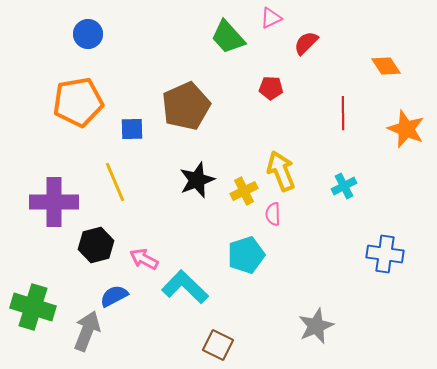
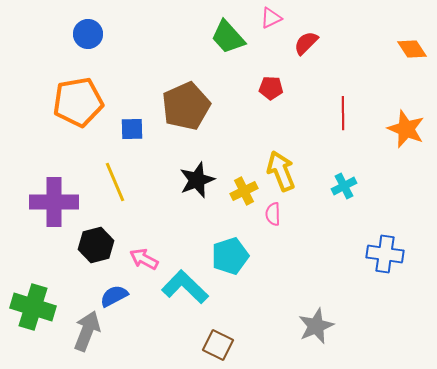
orange diamond: moved 26 px right, 17 px up
cyan pentagon: moved 16 px left, 1 px down
